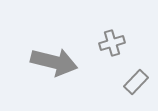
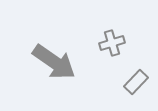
gray arrow: rotated 21 degrees clockwise
